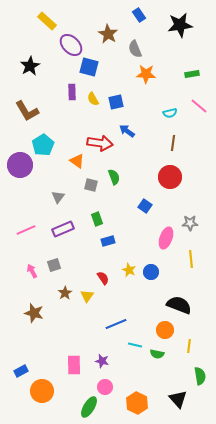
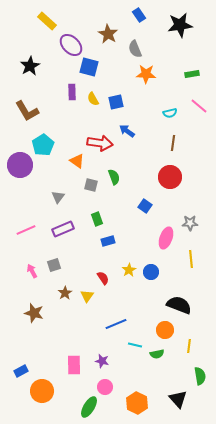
yellow star at (129, 270): rotated 16 degrees clockwise
green semicircle at (157, 354): rotated 24 degrees counterclockwise
